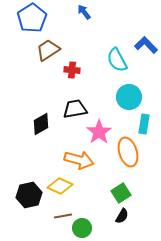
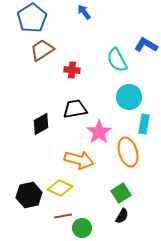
blue L-shape: rotated 15 degrees counterclockwise
brown trapezoid: moved 6 px left
yellow diamond: moved 2 px down
